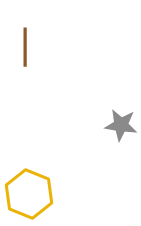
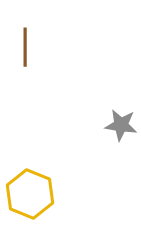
yellow hexagon: moved 1 px right
